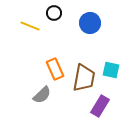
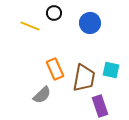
purple rectangle: rotated 50 degrees counterclockwise
